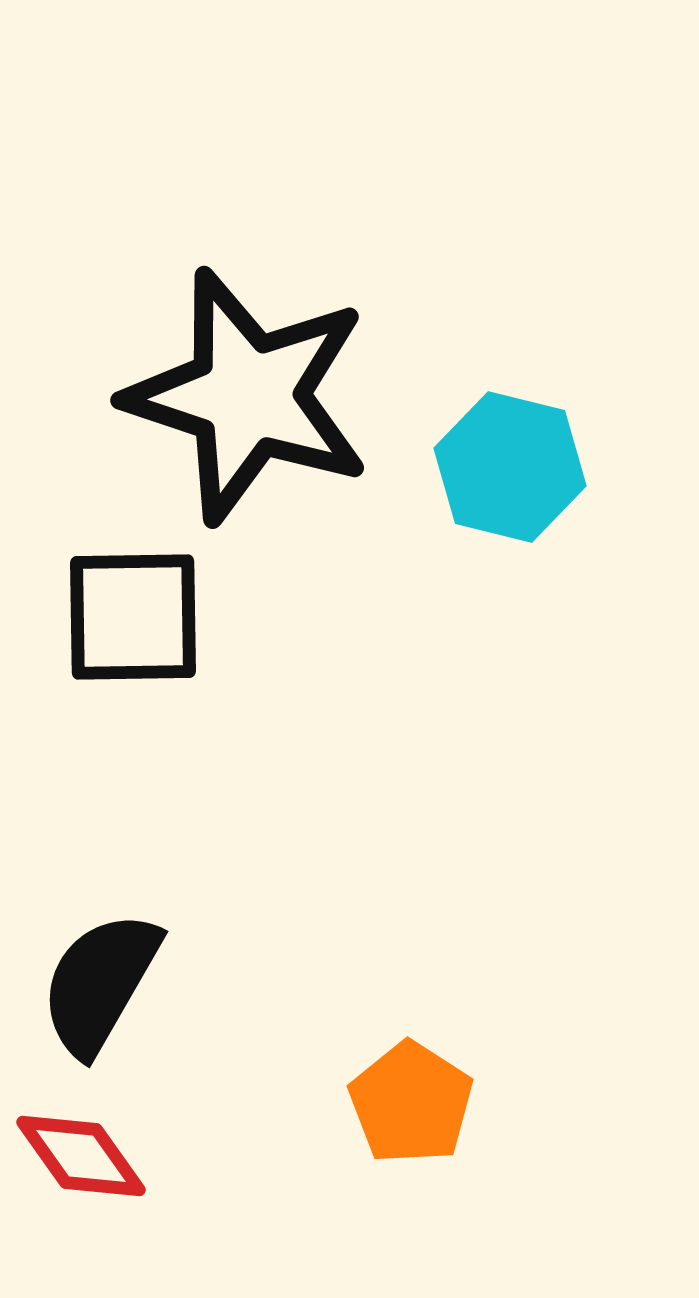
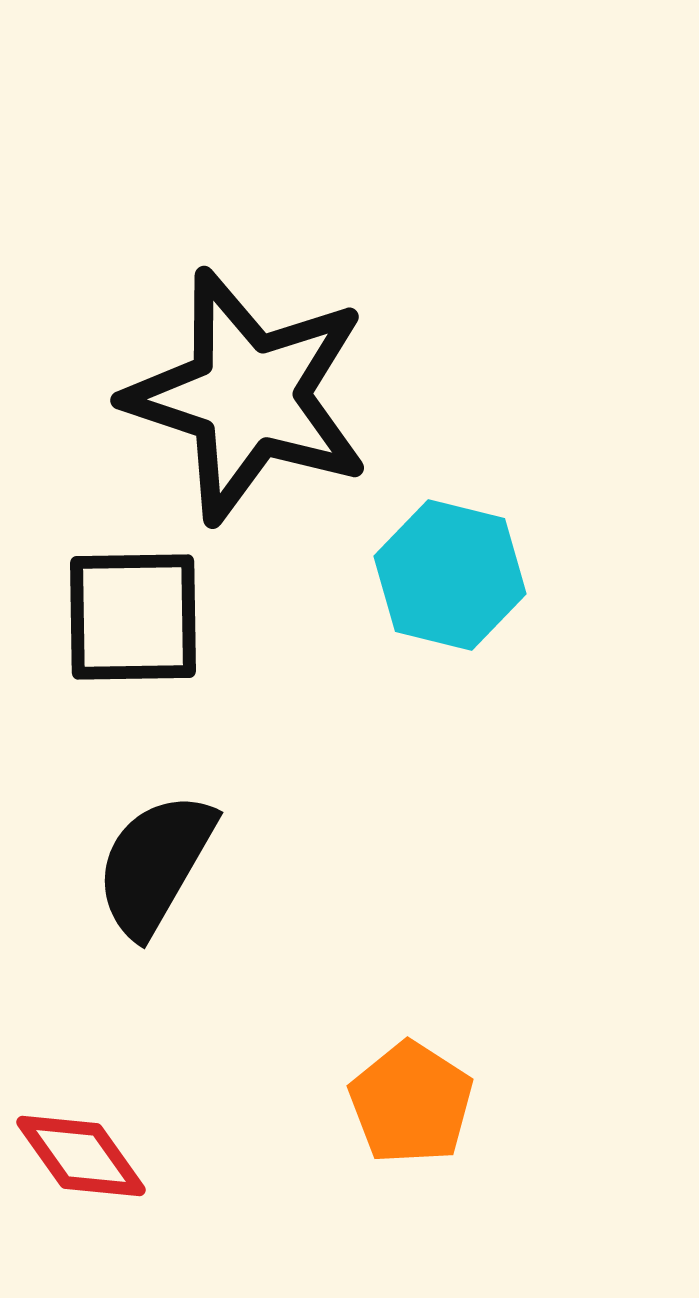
cyan hexagon: moved 60 px left, 108 px down
black semicircle: moved 55 px right, 119 px up
